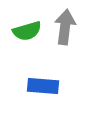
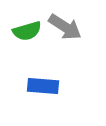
gray arrow: rotated 116 degrees clockwise
